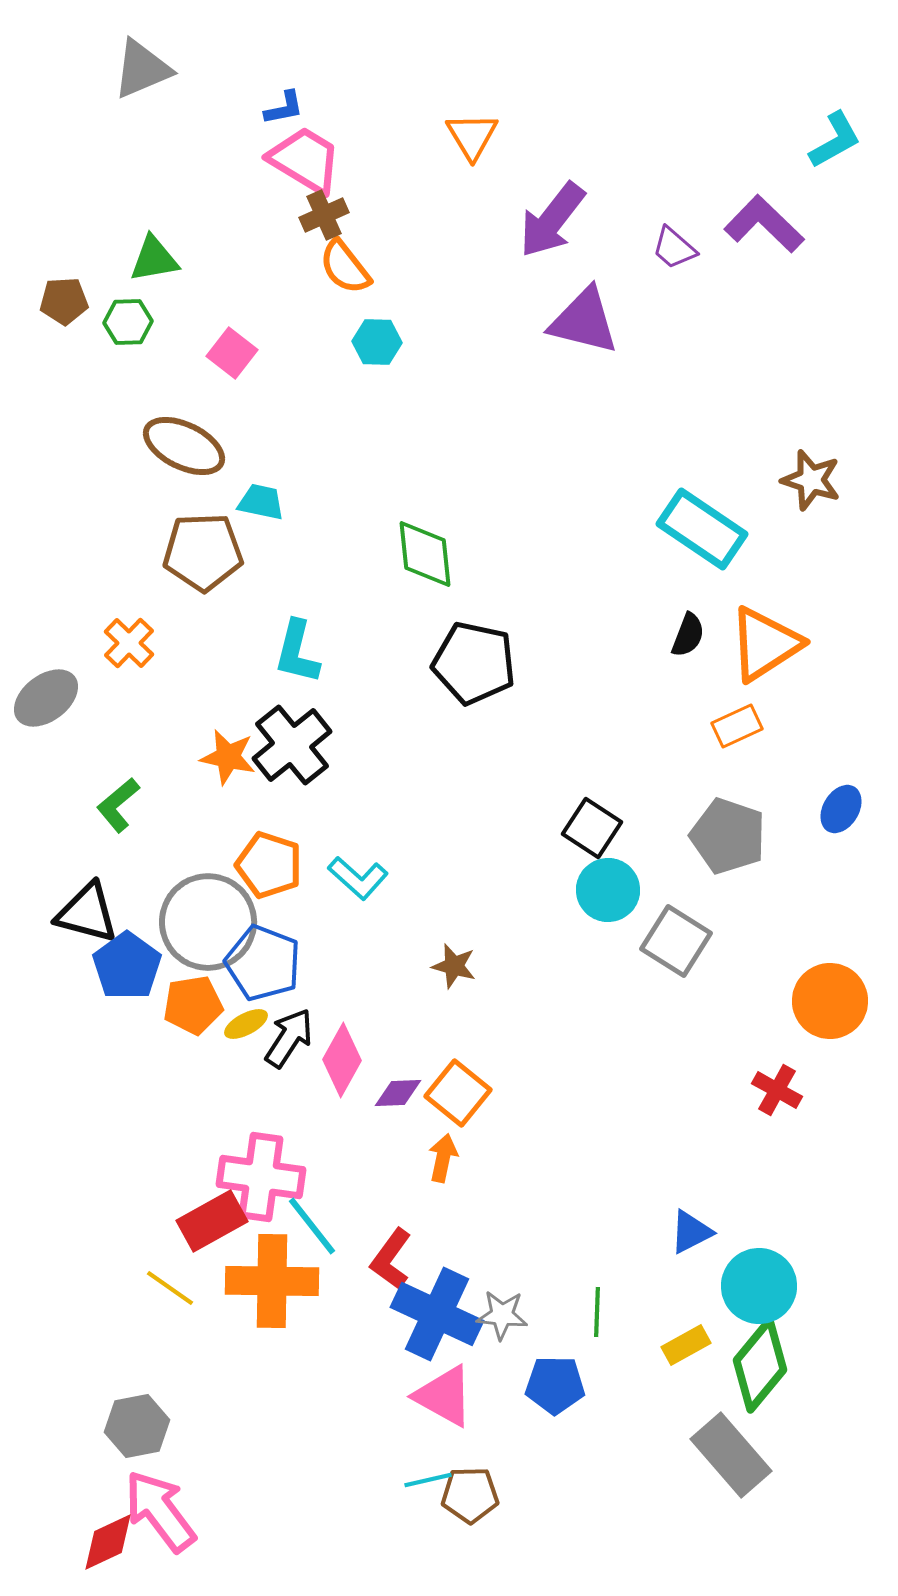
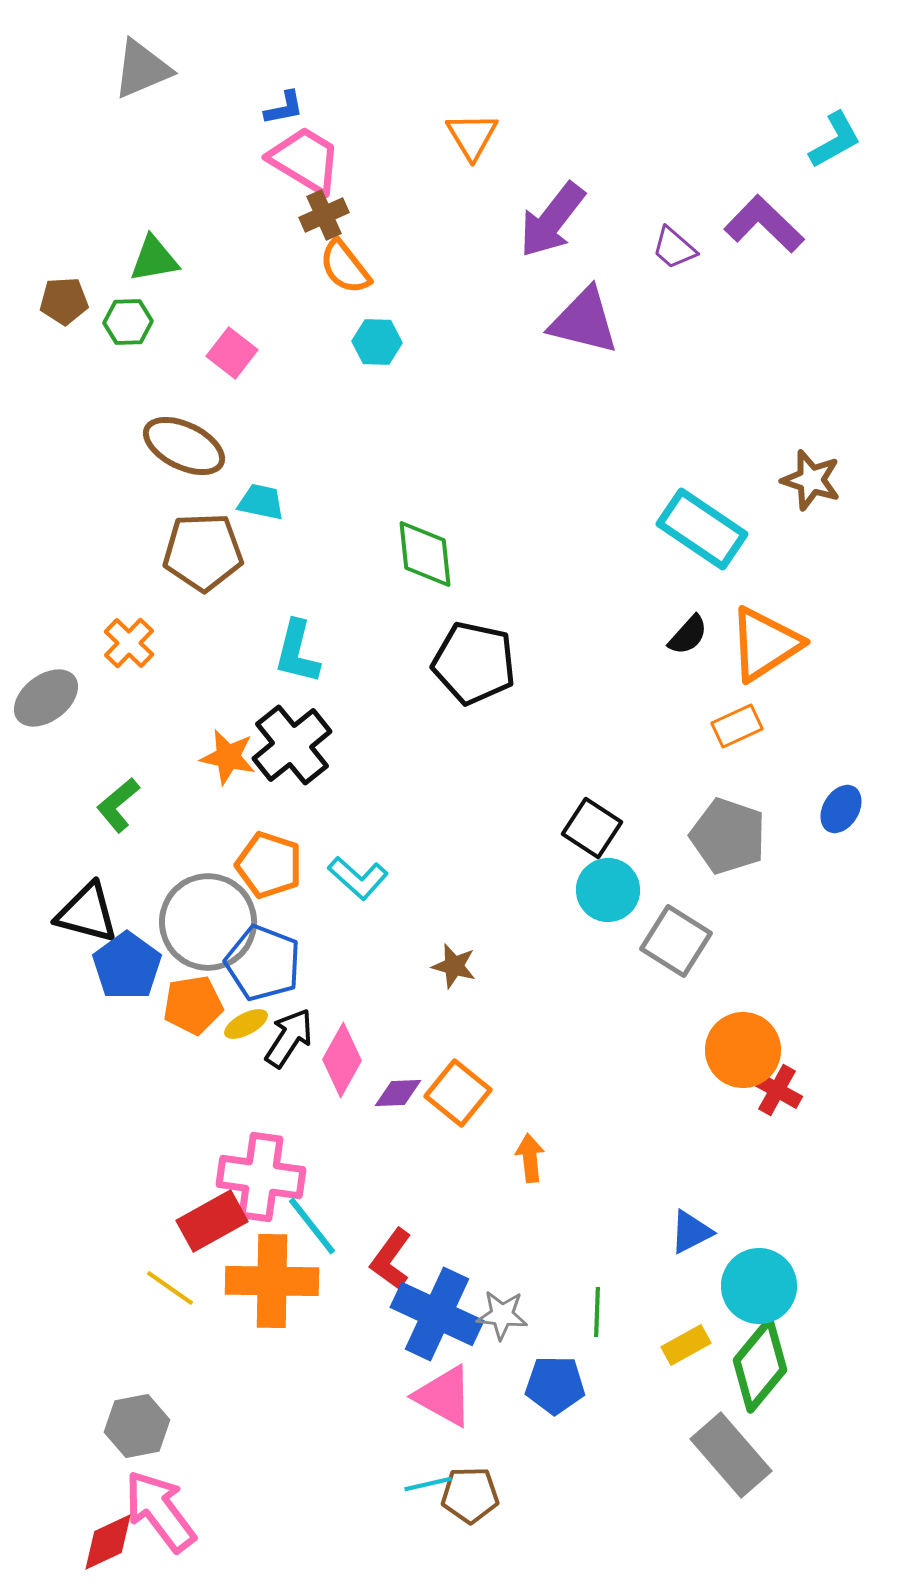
black semicircle at (688, 635): rotated 21 degrees clockwise
orange circle at (830, 1001): moved 87 px left, 49 px down
orange arrow at (443, 1158): moved 87 px right; rotated 18 degrees counterclockwise
cyan line at (428, 1480): moved 4 px down
